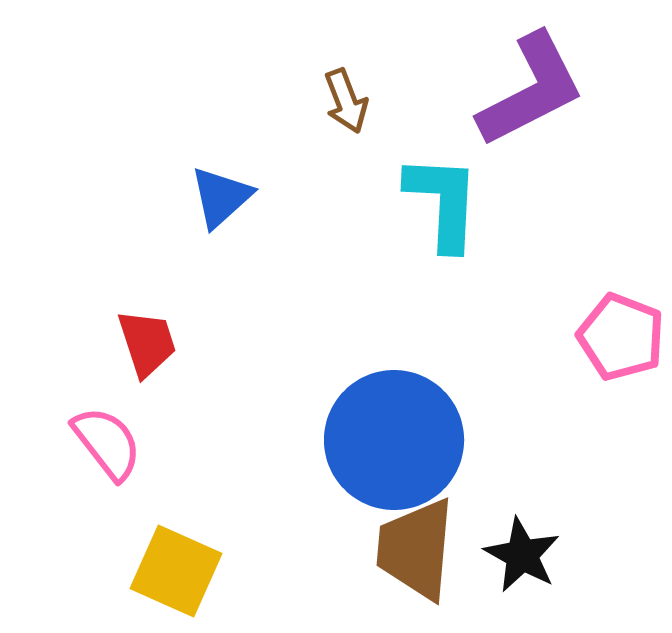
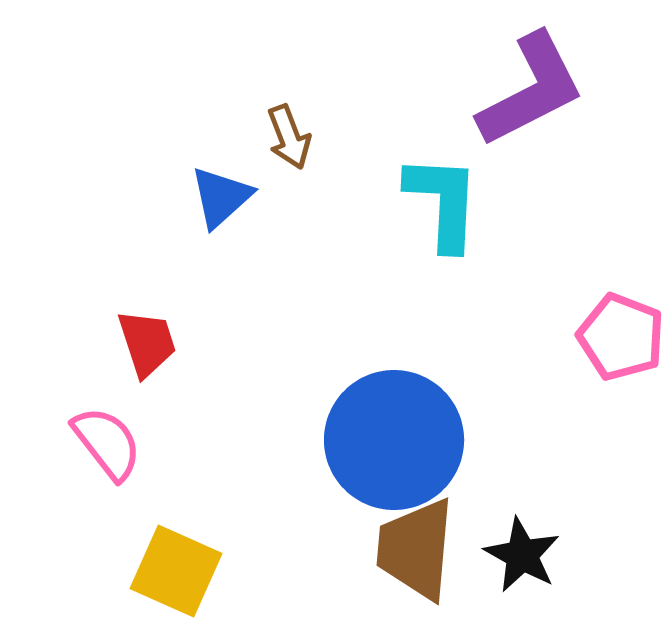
brown arrow: moved 57 px left, 36 px down
